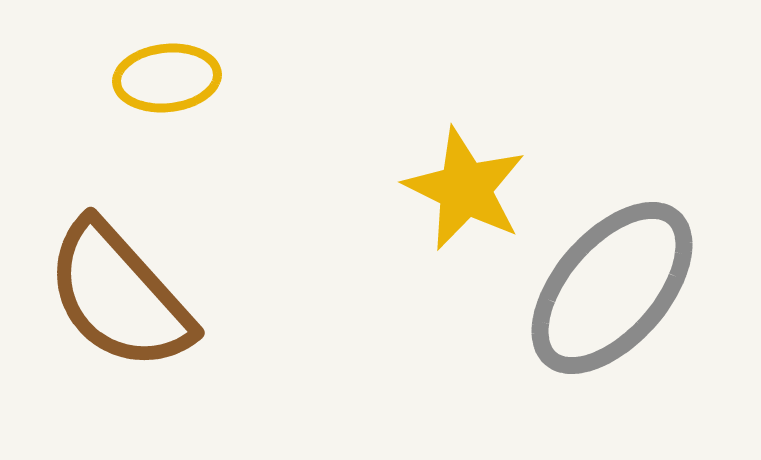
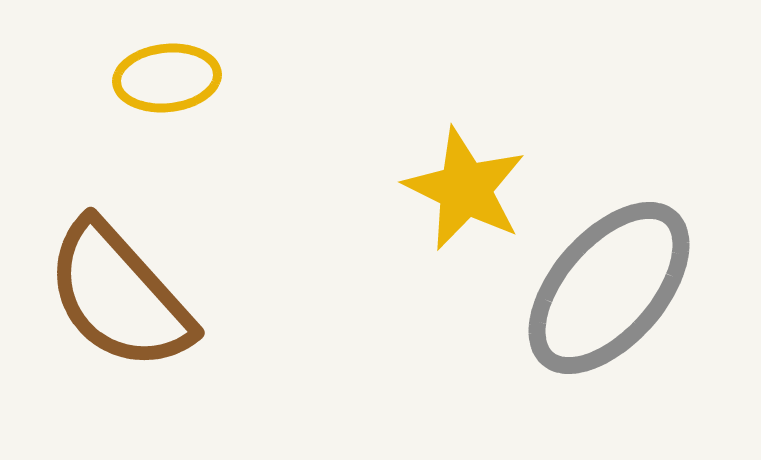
gray ellipse: moved 3 px left
